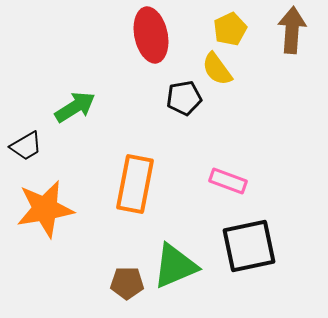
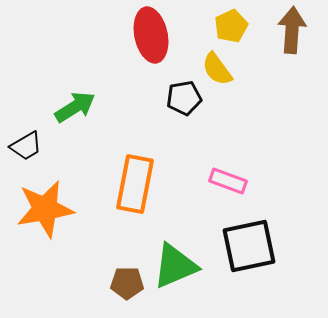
yellow pentagon: moved 1 px right, 3 px up
